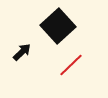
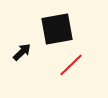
black square: moved 1 px left, 3 px down; rotated 32 degrees clockwise
